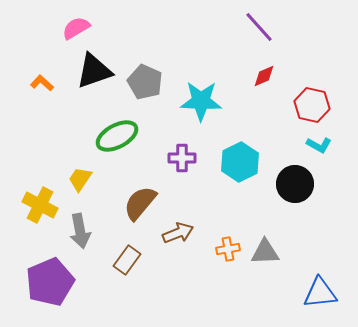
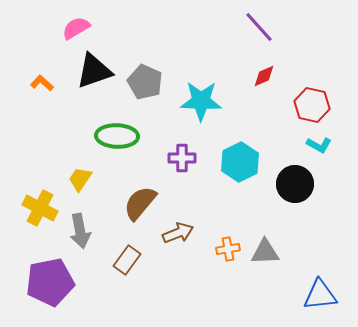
green ellipse: rotated 30 degrees clockwise
yellow cross: moved 3 px down
purple pentagon: rotated 12 degrees clockwise
blue triangle: moved 2 px down
